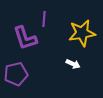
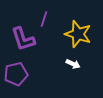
purple line: rotated 14 degrees clockwise
yellow star: moved 4 px left, 1 px down; rotated 28 degrees clockwise
purple L-shape: moved 2 px left, 1 px down
